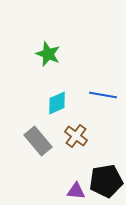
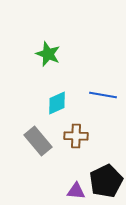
brown cross: rotated 35 degrees counterclockwise
black pentagon: rotated 16 degrees counterclockwise
